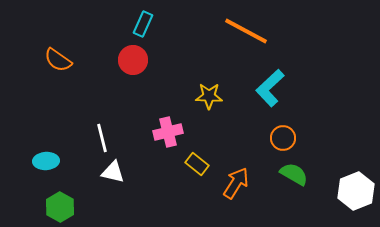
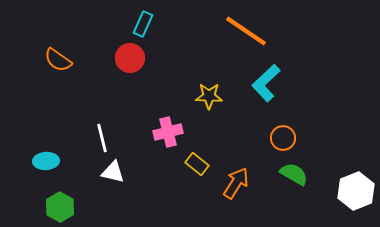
orange line: rotated 6 degrees clockwise
red circle: moved 3 px left, 2 px up
cyan L-shape: moved 4 px left, 5 px up
